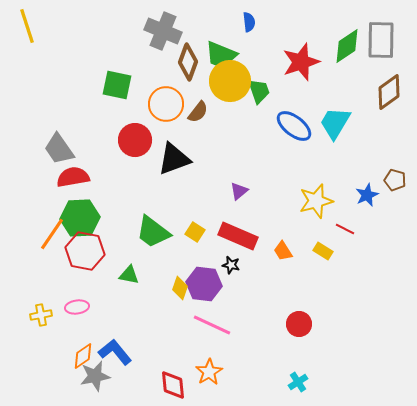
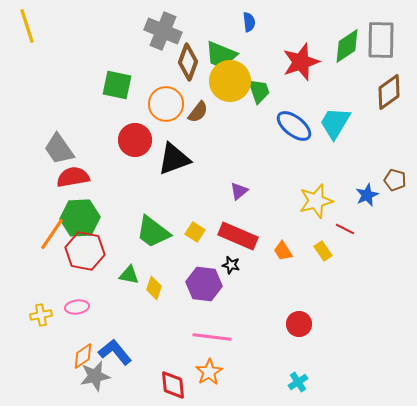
yellow rectangle at (323, 251): rotated 24 degrees clockwise
yellow diamond at (180, 288): moved 26 px left
pink line at (212, 325): moved 12 px down; rotated 18 degrees counterclockwise
